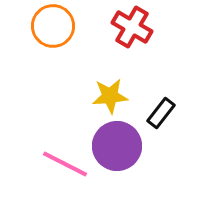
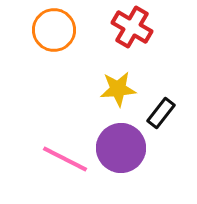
orange circle: moved 1 px right, 4 px down
yellow star: moved 8 px right, 7 px up
purple circle: moved 4 px right, 2 px down
pink line: moved 5 px up
